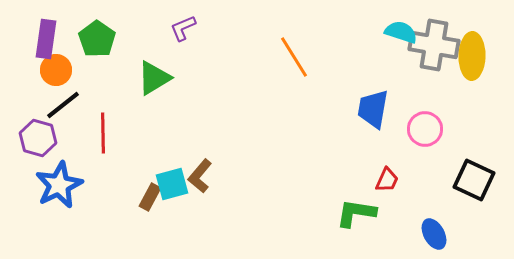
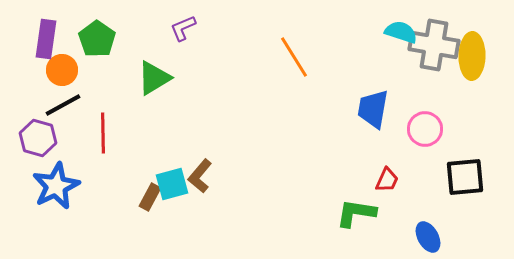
orange circle: moved 6 px right
black line: rotated 9 degrees clockwise
black square: moved 9 px left, 3 px up; rotated 30 degrees counterclockwise
blue star: moved 3 px left, 1 px down
blue ellipse: moved 6 px left, 3 px down
